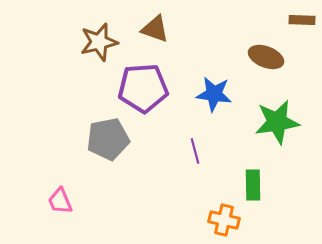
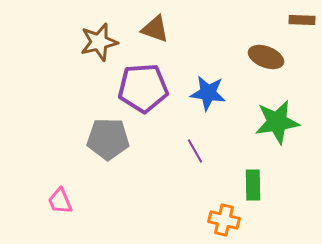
blue star: moved 6 px left, 1 px up
gray pentagon: rotated 12 degrees clockwise
purple line: rotated 15 degrees counterclockwise
